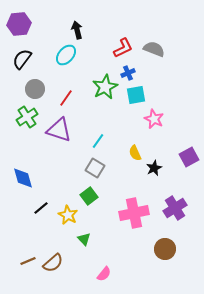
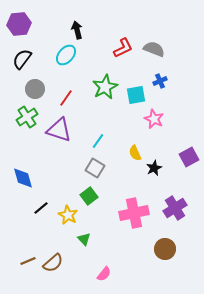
blue cross: moved 32 px right, 8 px down
